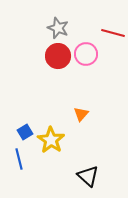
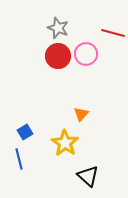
yellow star: moved 14 px right, 3 px down
